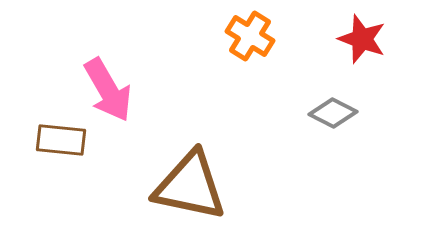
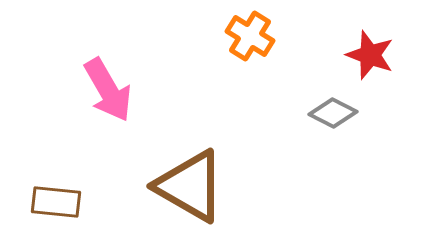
red star: moved 8 px right, 16 px down
brown rectangle: moved 5 px left, 62 px down
brown triangle: rotated 18 degrees clockwise
